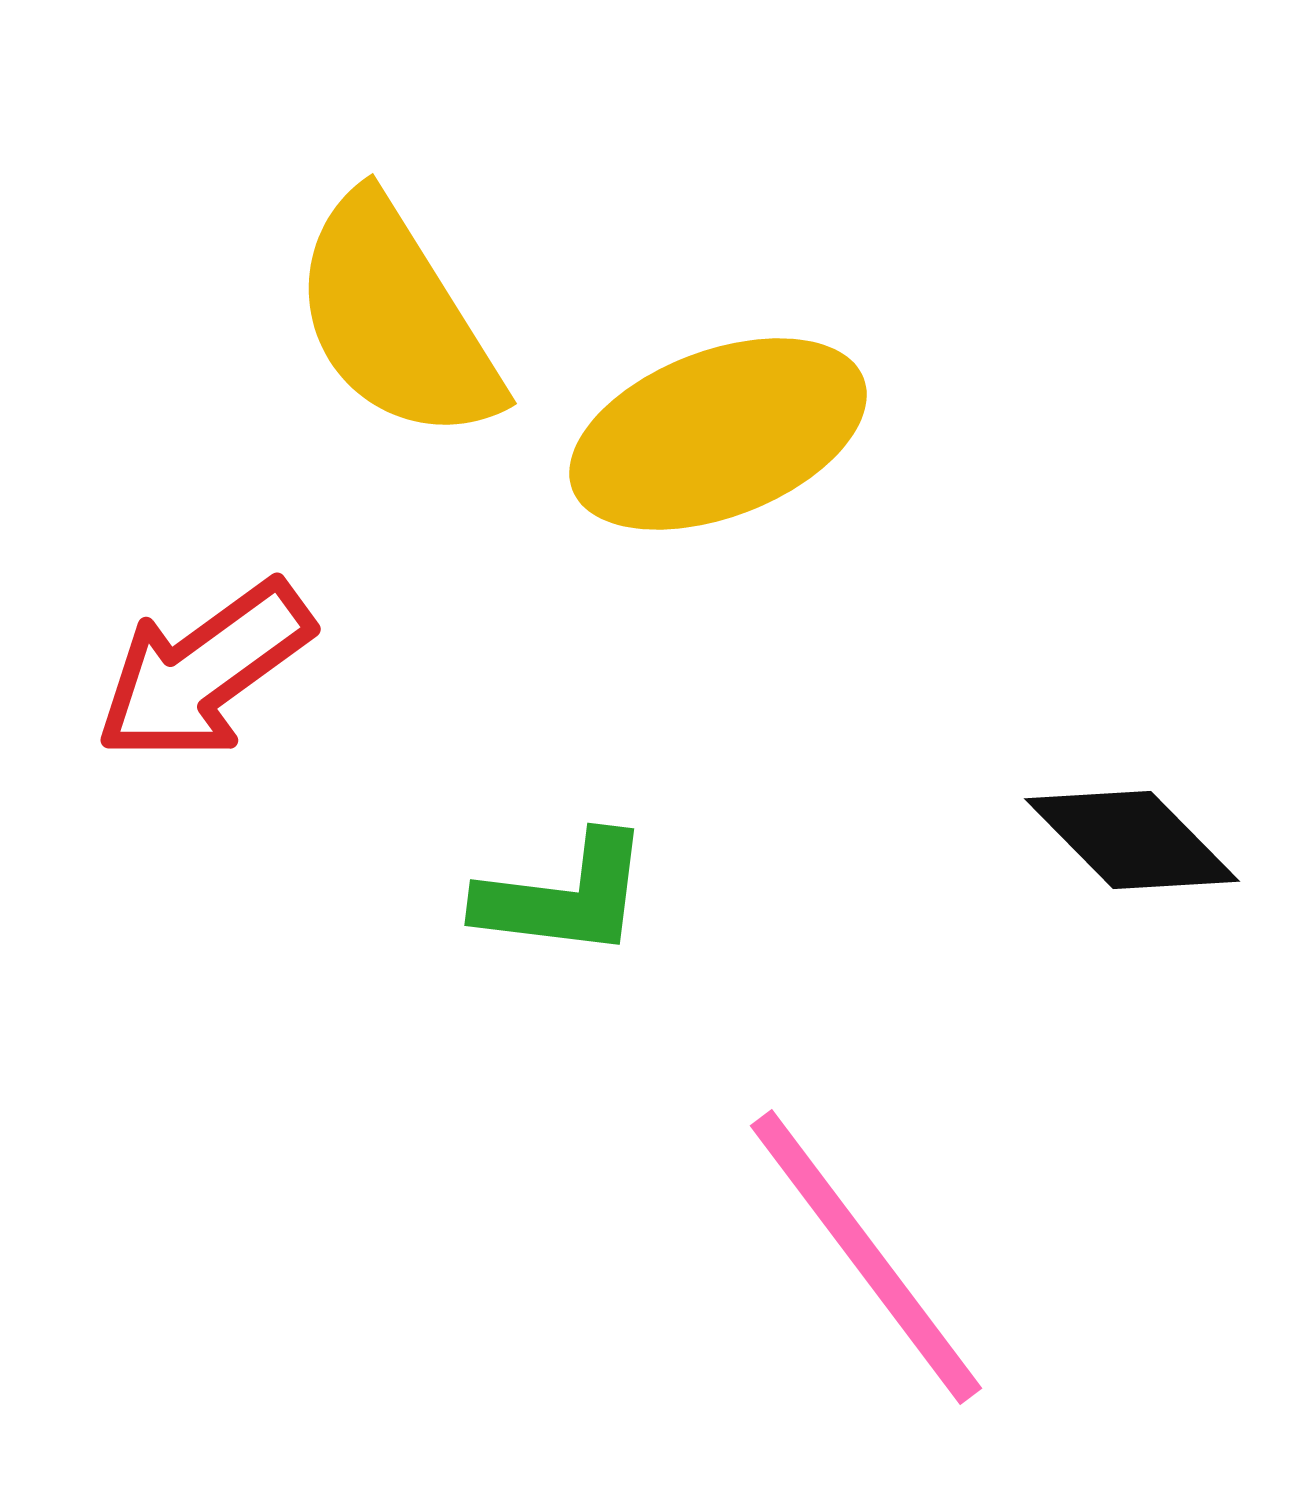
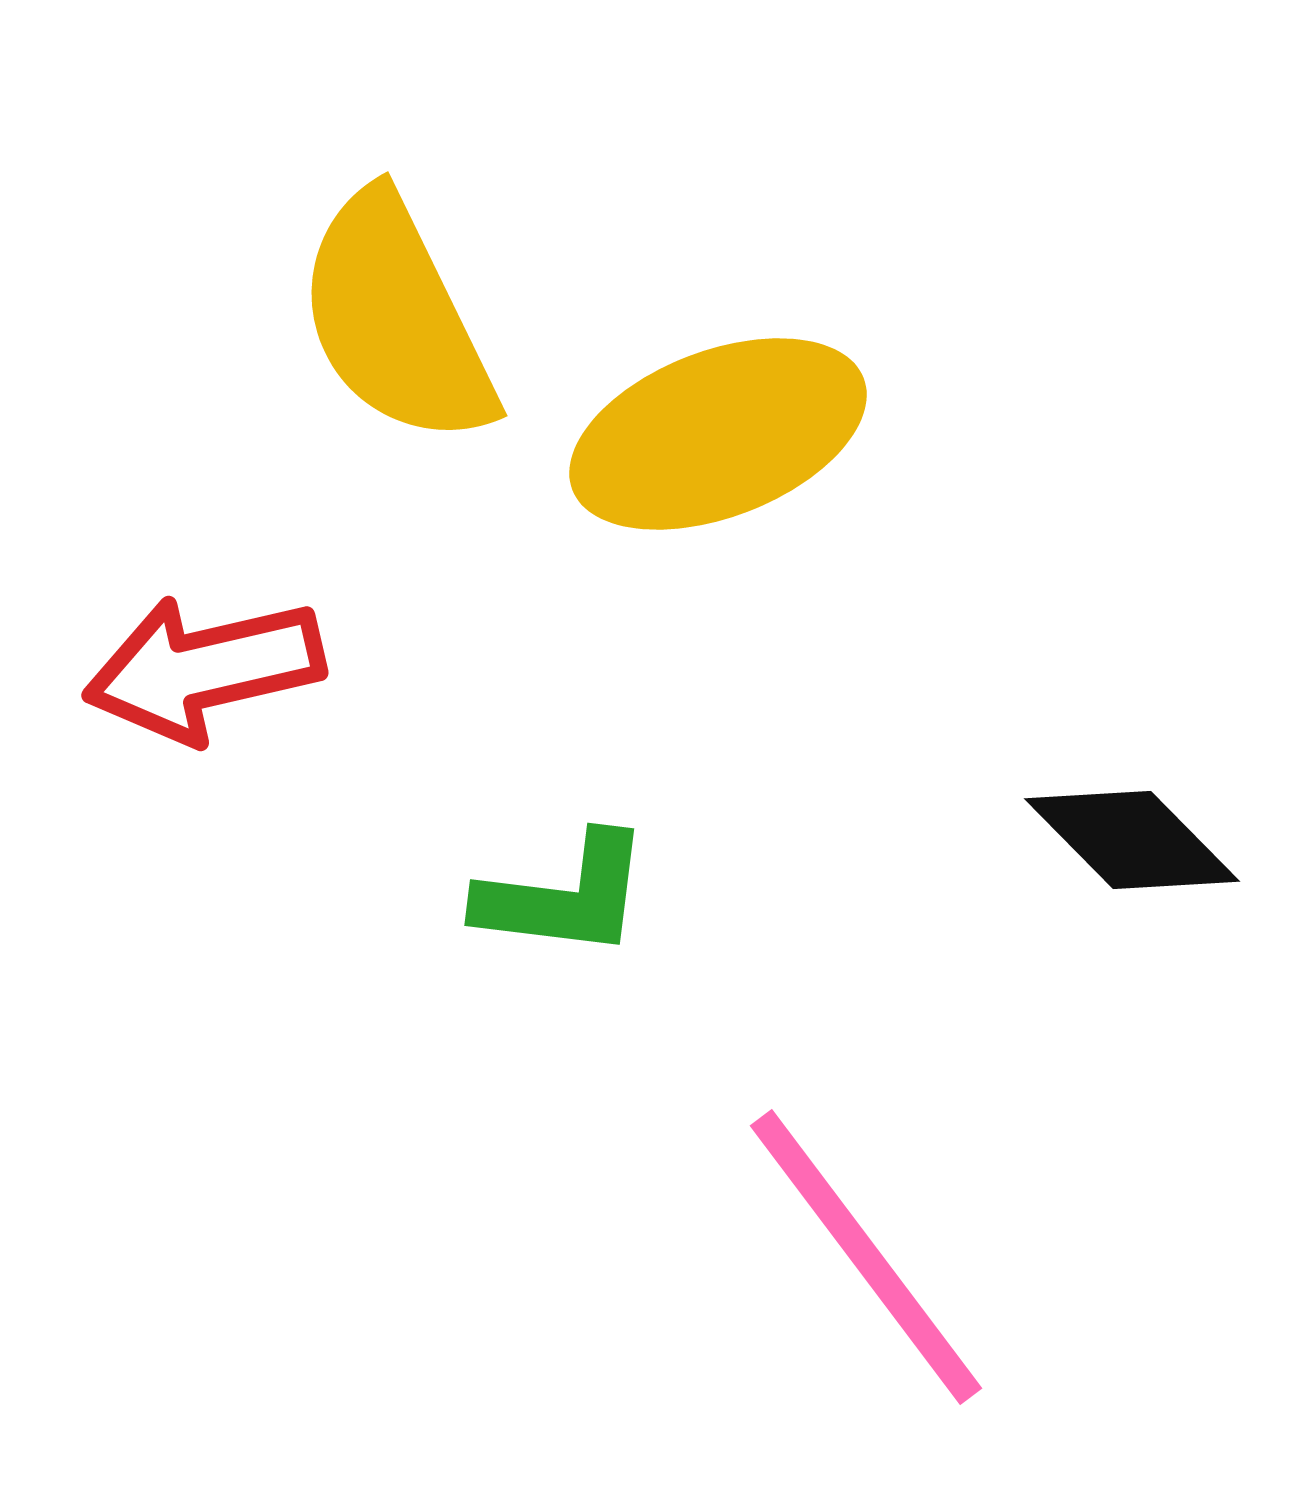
yellow semicircle: rotated 6 degrees clockwise
red arrow: moved 2 px up; rotated 23 degrees clockwise
